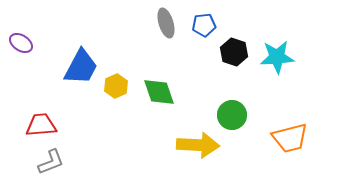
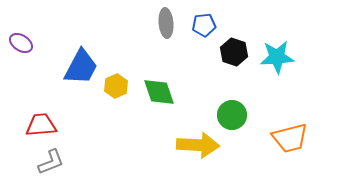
gray ellipse: rotated 12 degrees clockwise
